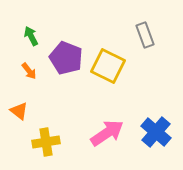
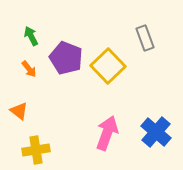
gray rectangle: moved 3 px down
yellow square: rotated 20 degrees clockwise
orange arrow: moved 2 px up
pink arrow: rotated 36 degrees counterclockwise
yellow cross: moved 10 px left, 8 px down
